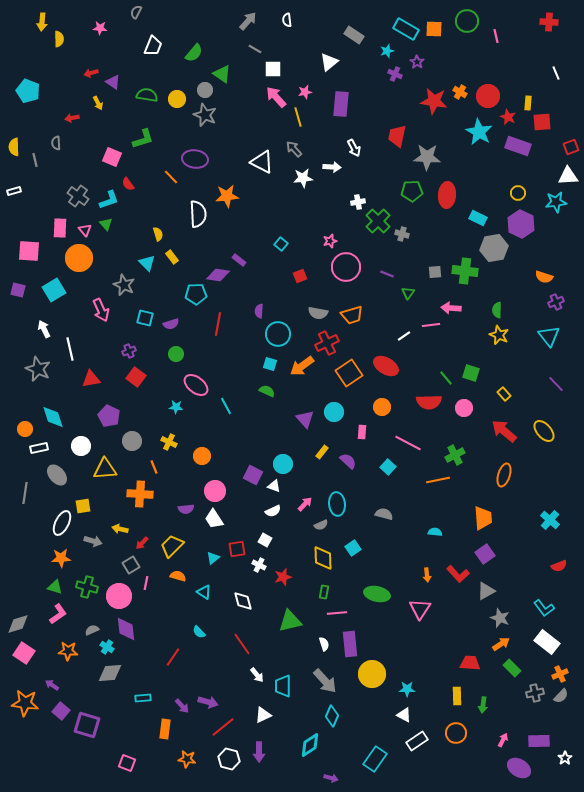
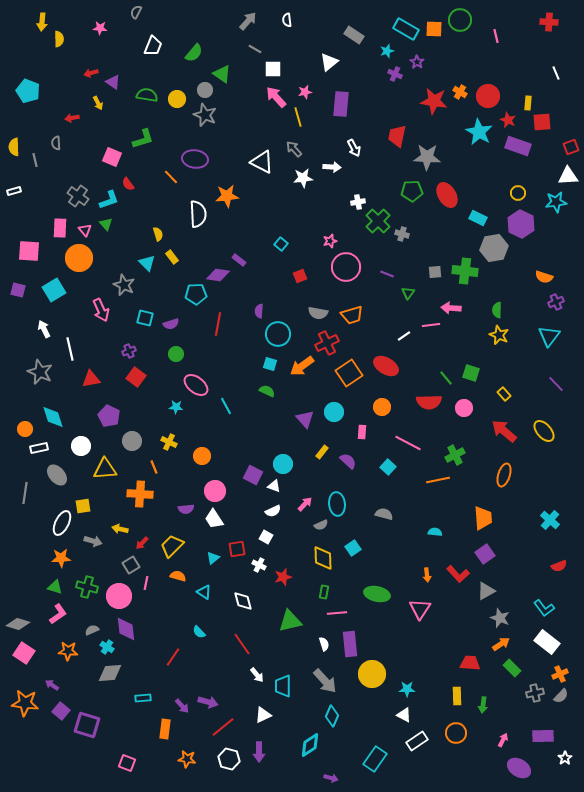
green circle at (467, 21): moved 7 px left, 1 px up
red star at (508, 117): moved 3 px down
red ellipse at (447, 195): rotated 35 degrees counterclockwise
cyan triangle at (549, 336): rotated 15 degrees clockwise
gray star at (38, 369): moved 2 px right, 3 px down
white square at (265, 540): moved 1 px right, 3 px up
gray diamond at (18, 624): rotated 35 degrees clockwise
purple rectangle at (539, 741): moved 4 px right, 5 px up
